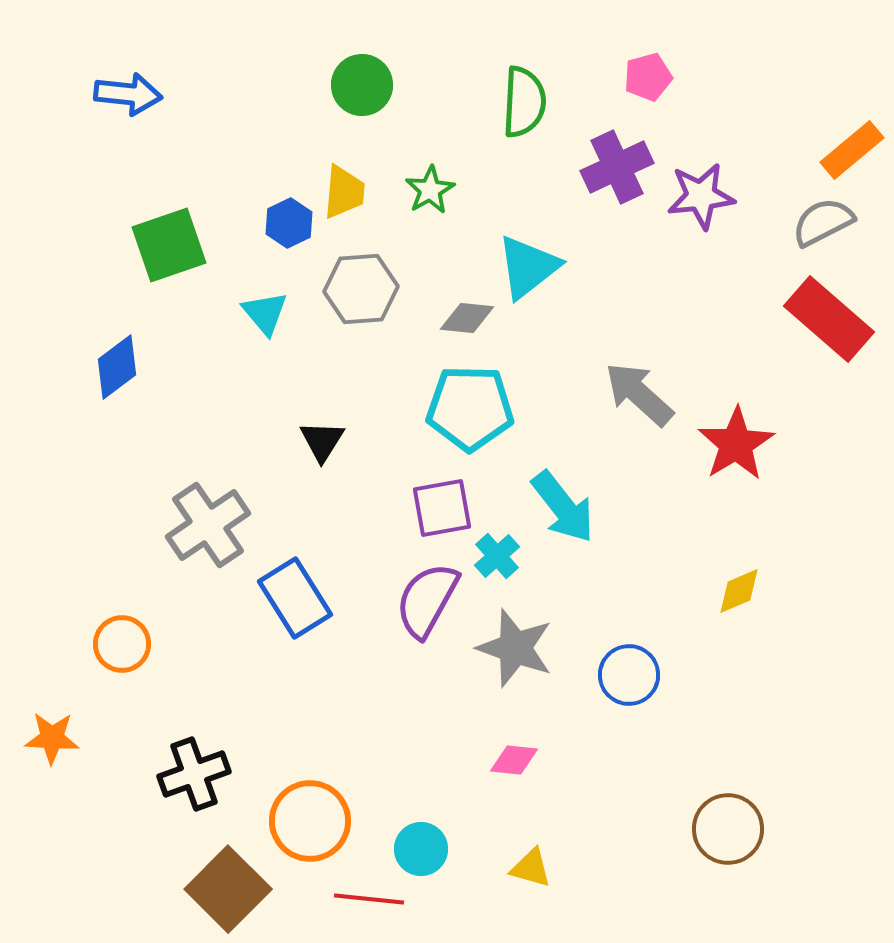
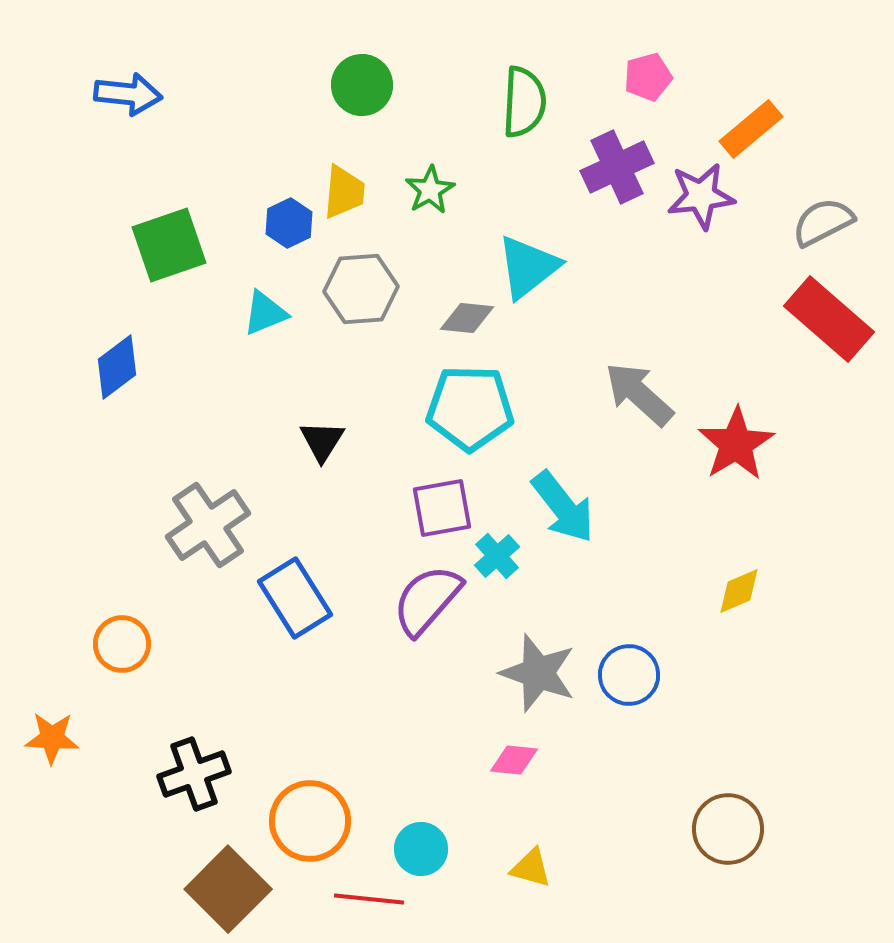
orange rectangle at (852, 150): moved 101 px left, 21 px up
cyan triangle at (265, 313): rotated 48 degrees clockwise
purple semicircle at (427, 600): rotated 12 degrees clockwise
gray star at (515, 648): moved 23 px right, 25 px down
